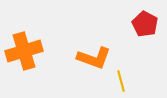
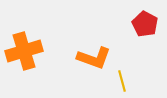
yellow line: moved 1 px right
